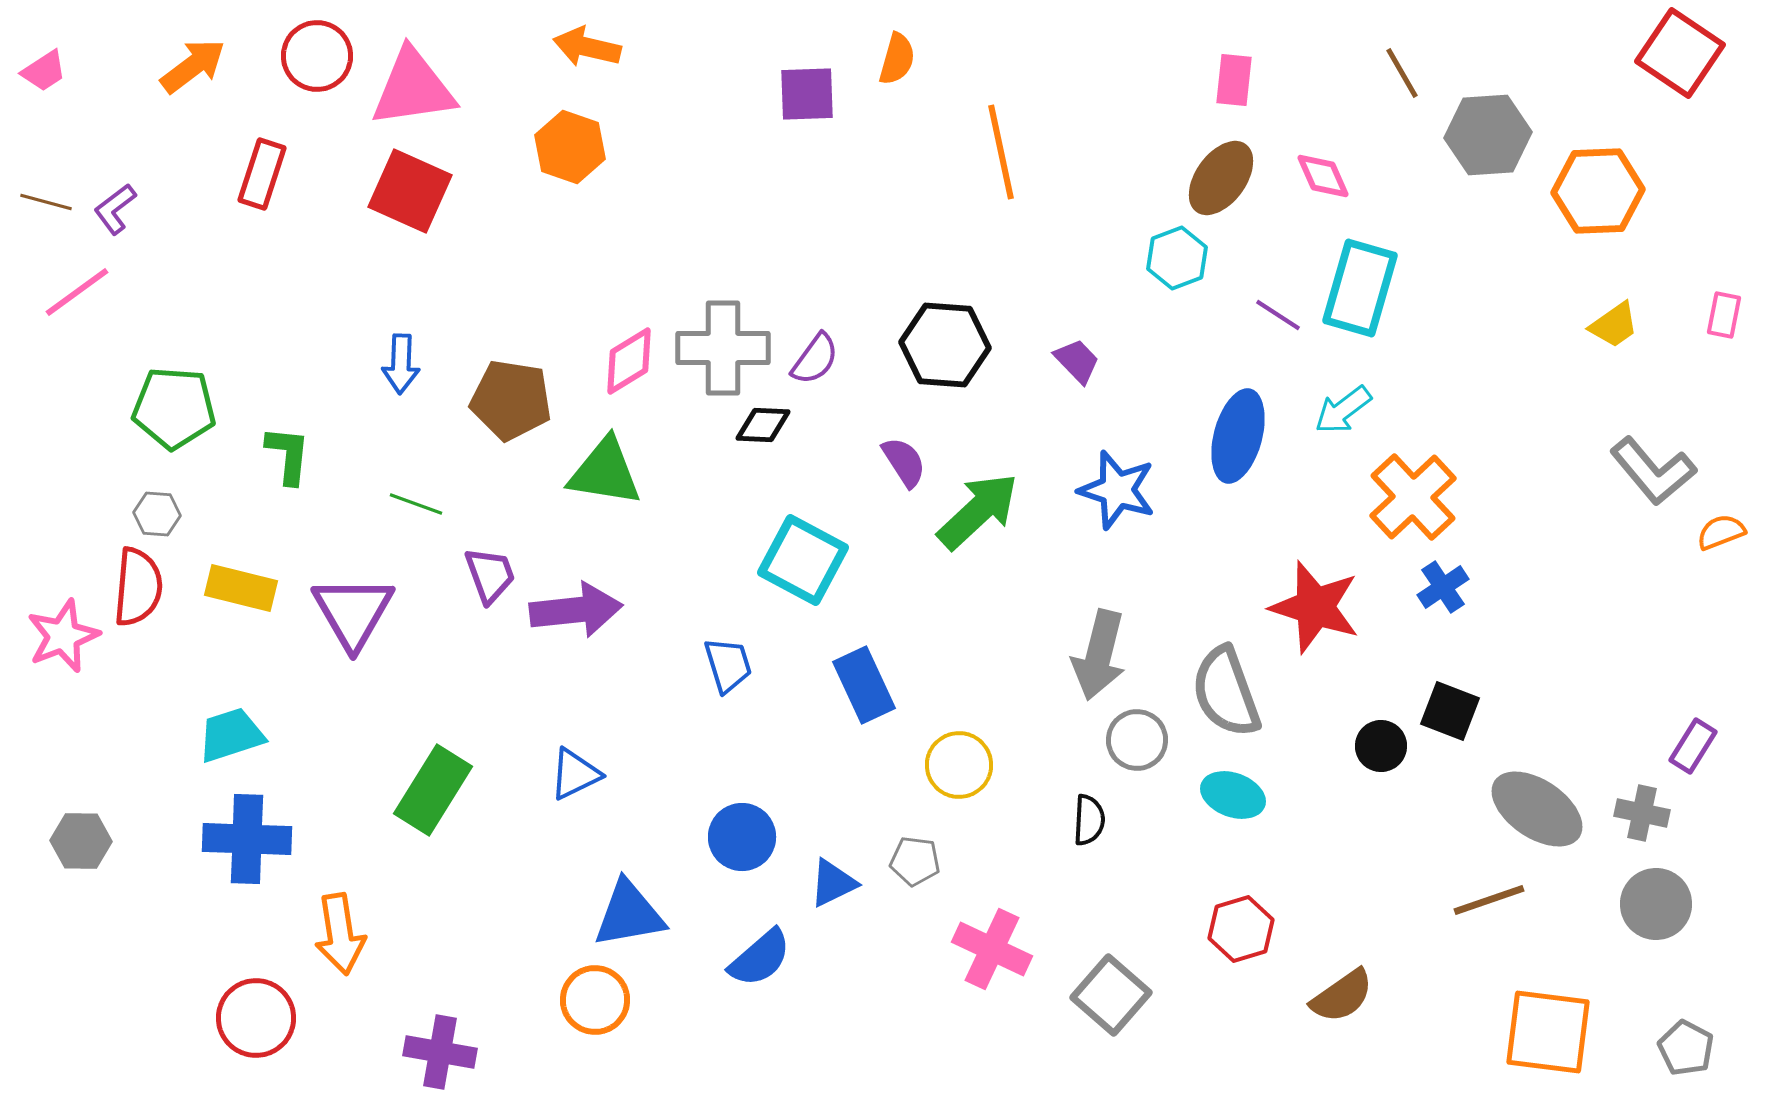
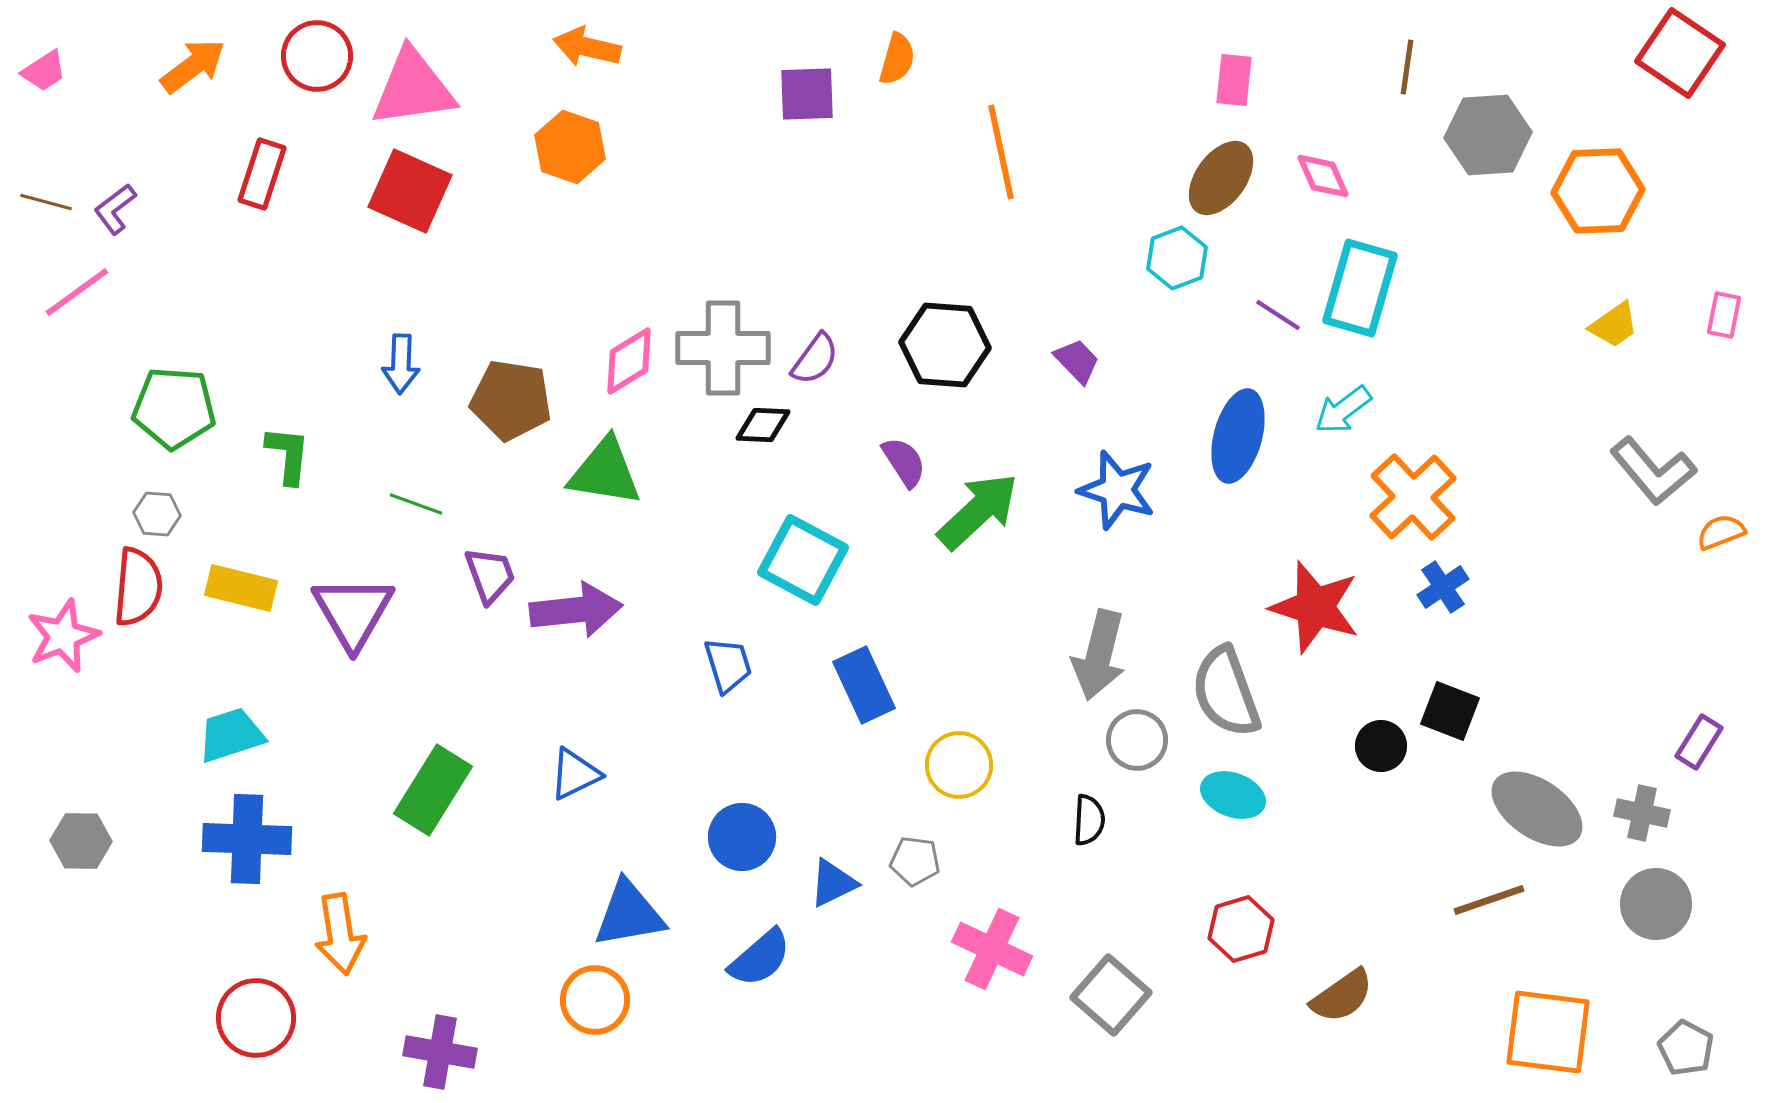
brown line at (1402, 73): moved 5 px right, 6 px up; rotated 38 degrees clockwise
purple rectangle at (1693, 746): moved 6 px right, 4 px up
